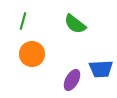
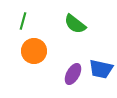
orange circle: moved 2 px right, 3 px up
blue trapezoid: rotated 15 degrees clockwise
purple ellipse: moved 1 px right, 6 px up
